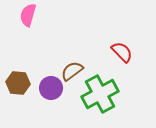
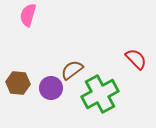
red semicircle: moved 14 px right, 7 px down
brown semicircle: moved 1 px up
